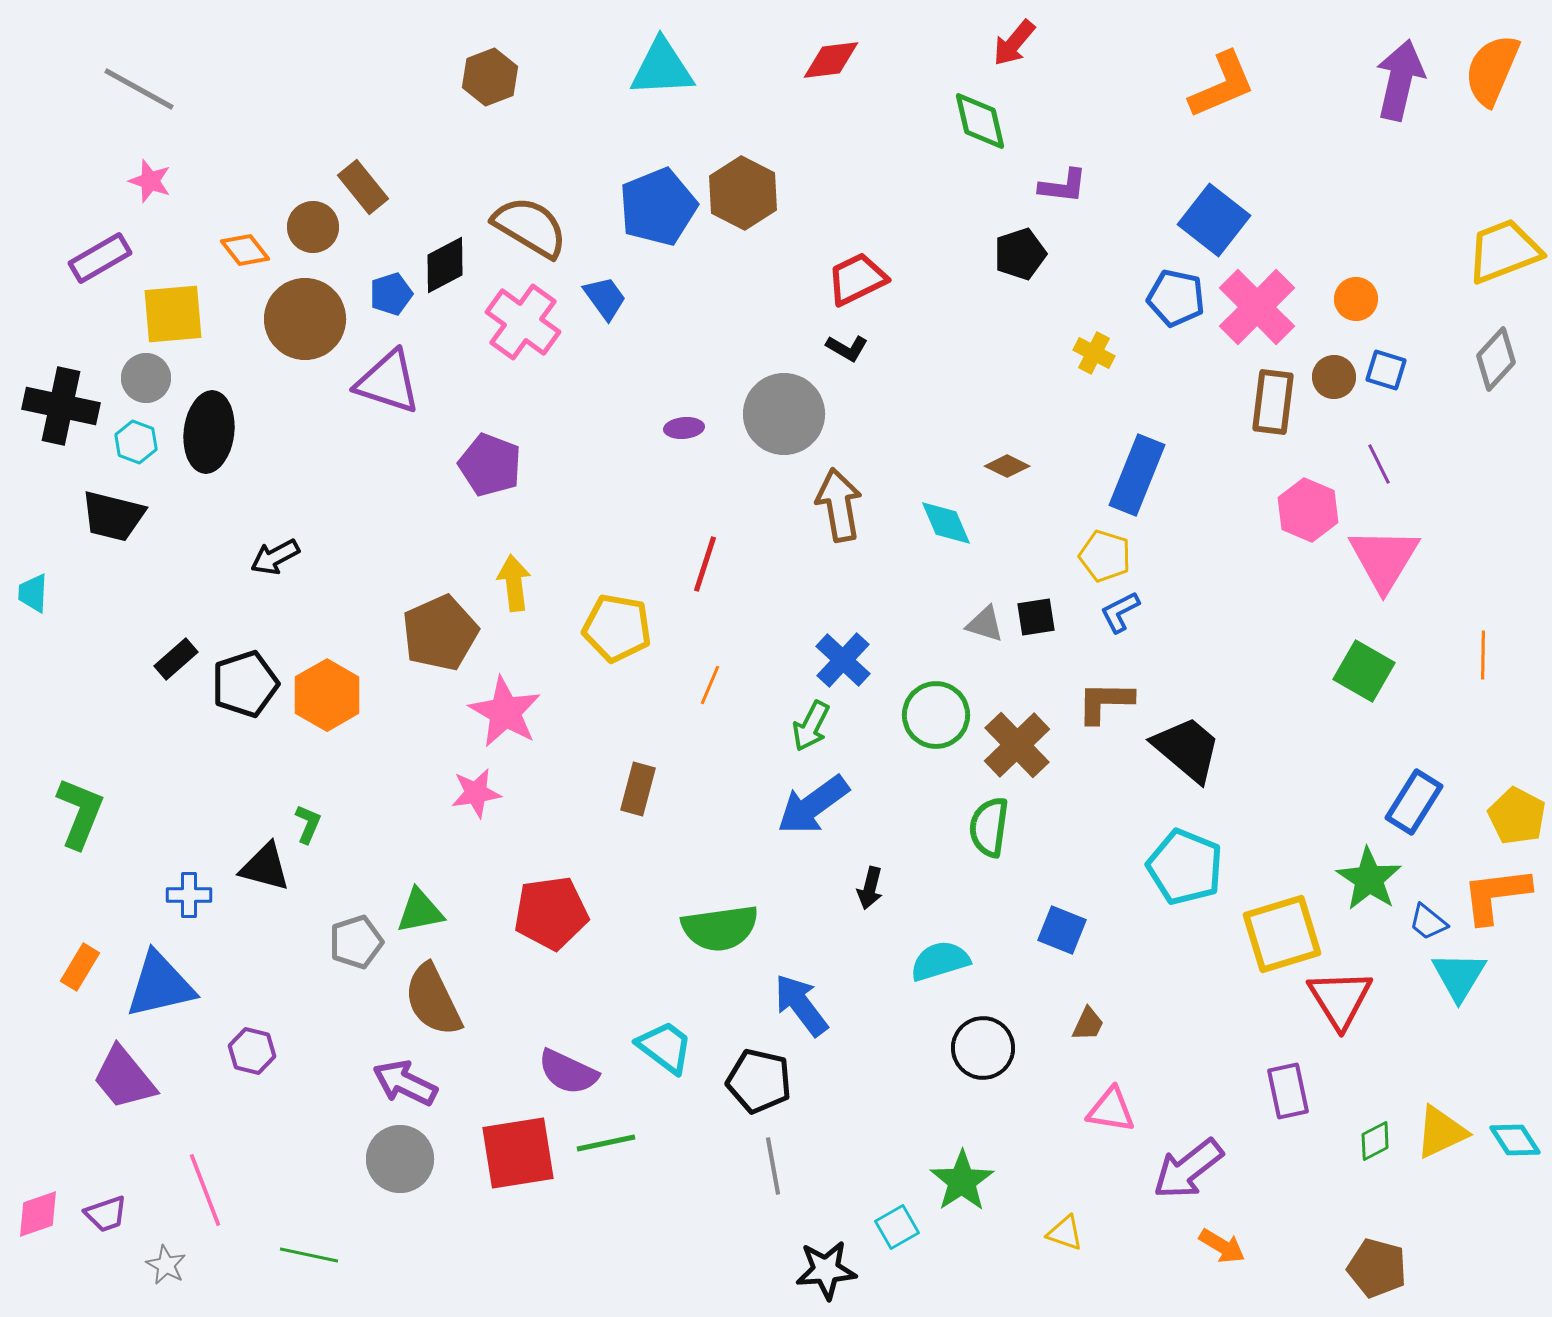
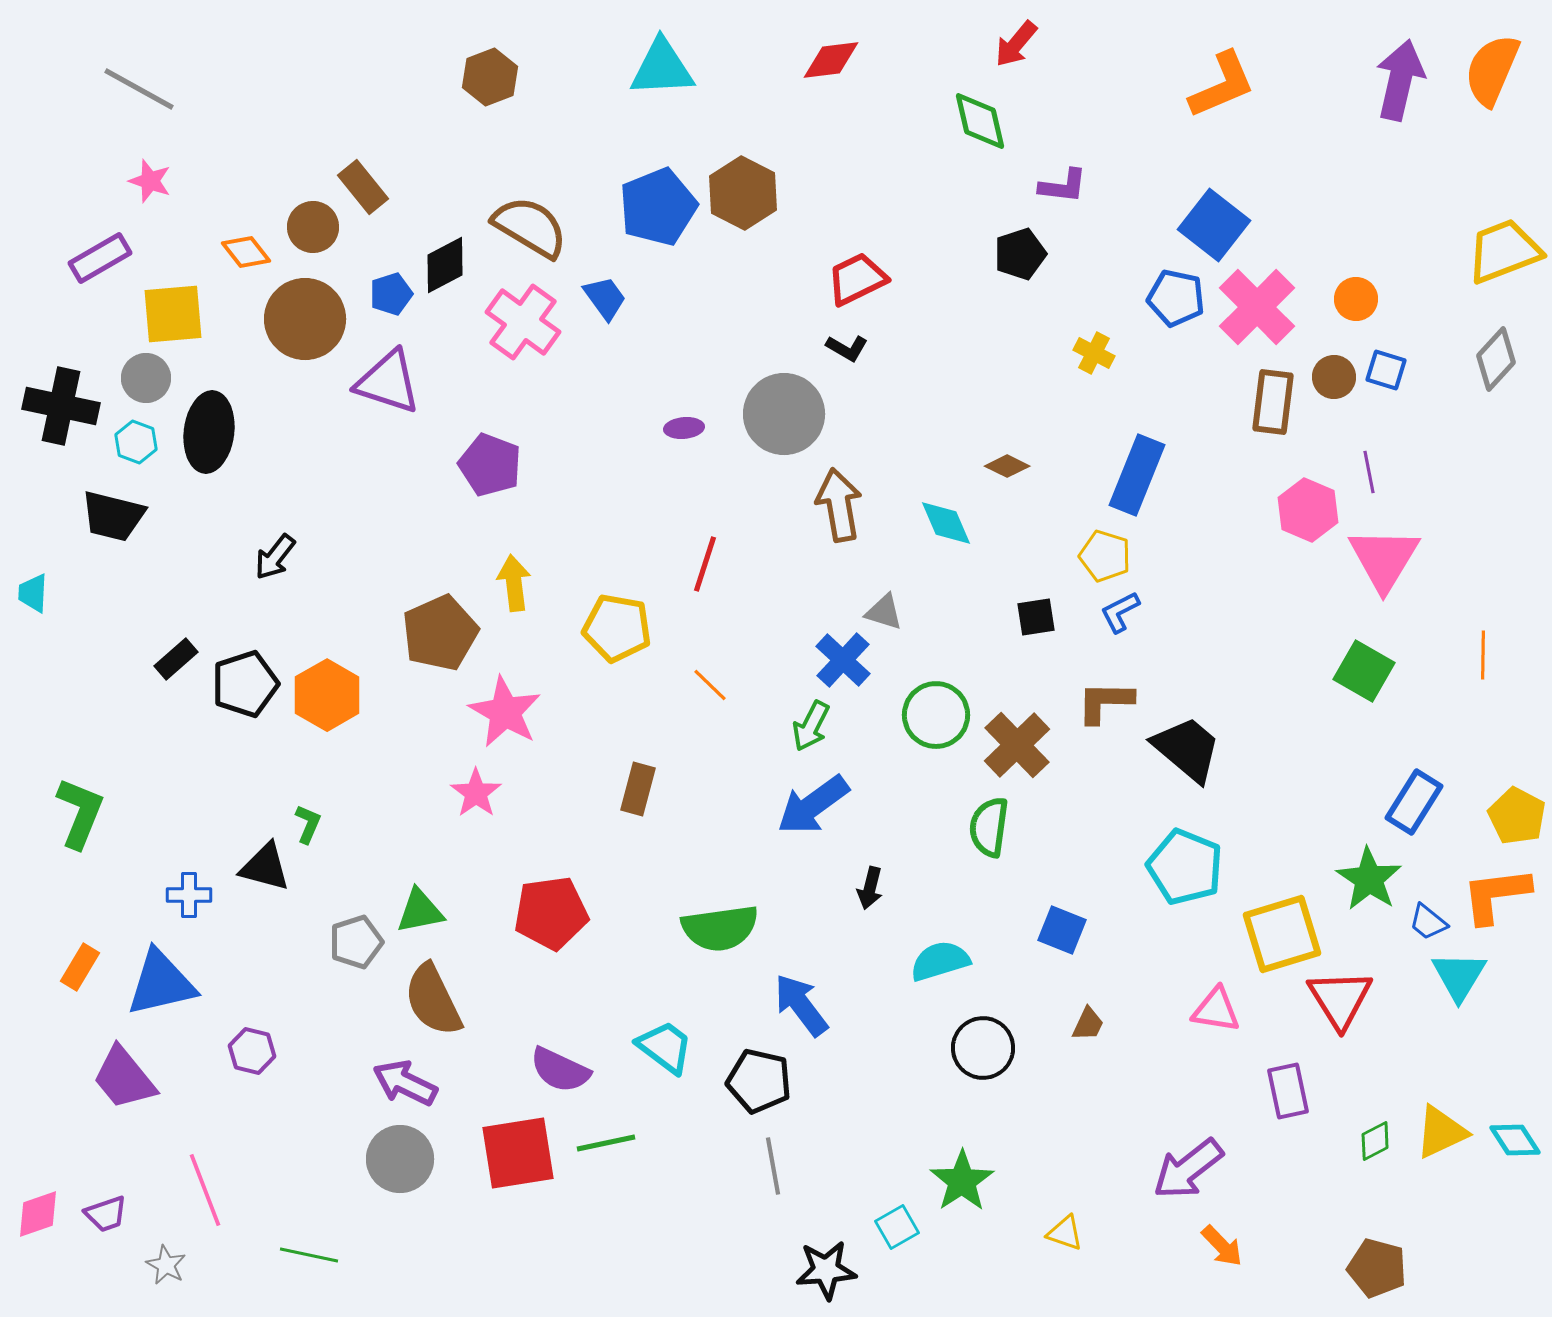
red arrow at (1014, 43): moved 2 px right, 1 px down
blue square at (1214, 220): moved 5 px down
orange diamond at (245, 250): moved 1 px right, 2 px down
purple line at (1379, 464): moved 10 px left, 8 px down; rotated 15 degrees clockwise
black arrow at (275, 557): rotated 24 degrees counterclockwise
gray triangle at (985, 624): moved 101 px left, 12 px up
orange line at (710, 685): rotated 69 degrees counterclockwise
pink star at (476, 793): rotated 27 degrees counterclockwise
blue triangle at (160, 985): moved 1 px right, 2 px up
purple semicircle at (568, 1072): moved 8 px left, 2 px up
pink triangle at (1111, 1110): moved 105 px right, 100 px up
orange arrow at (1222, 1246): rotated 15 degrees clockwise
